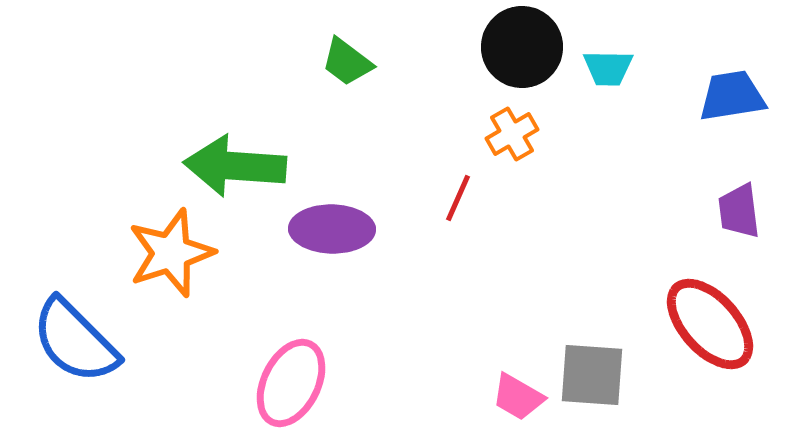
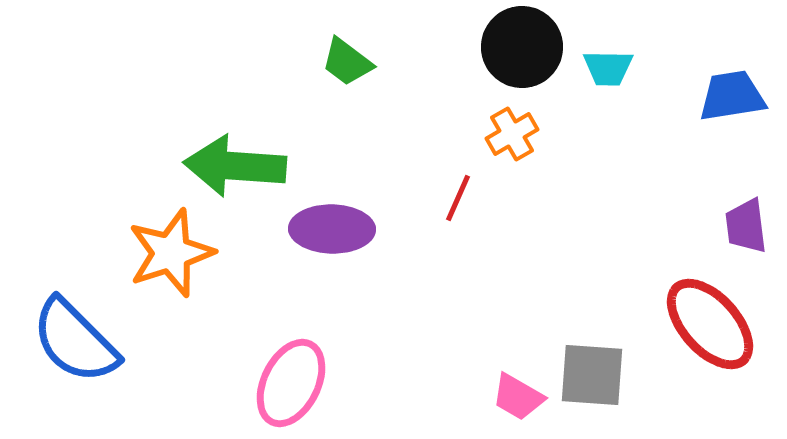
purple trapezoid: moved 7 px right, 15 px down
